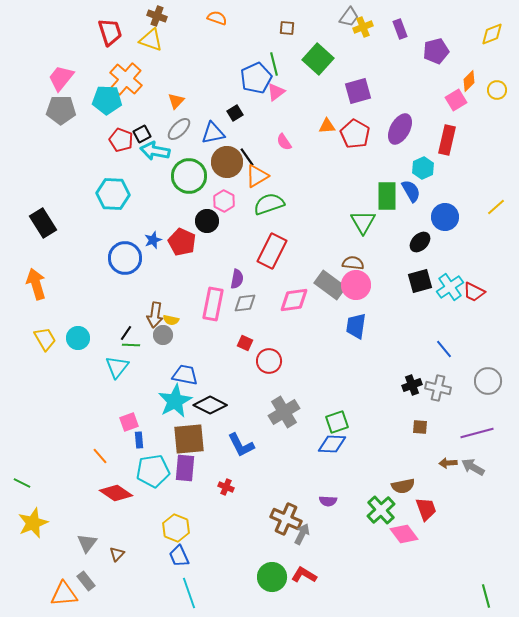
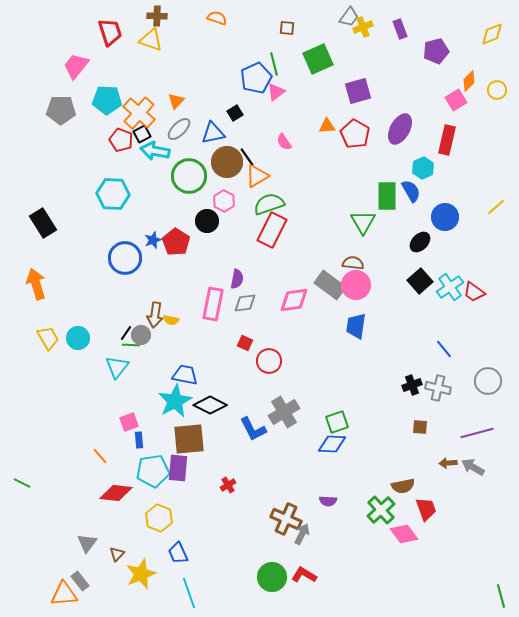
brown cross at (157, 16): rotated 18 degrees counterclockwise
green square at (318, 59): rotated 24 degrees clockwise
pink trapezoid at (61, 78): moved 15 px right, 12 px up
orange cross at (126, 79): moved 13 px right, 34 px down
red pentagon at (182, 242): moved 6 px left; rotated 8 degrees clockwise
red rectangle at (272, 251): moved 21 px up
black square at (420, 281): rotated 25 degrees counterclockwise
red trapezoid at (474, 292): rotated 10 degrees clockwise
gray circle at (163, 335): moved 22 px left
yellow trapezoid at (45, 339): moved 3 px right, 1 px up
blue L-shape at (241, 445): moved 12 px right, 16 px up
purple rectangle at (185, 468): moved 7 px left
red cross at (226, 487): moved 2 px right, 2 px up; rotated 35 degrees clockwise
red diamond at (116, 493): rotated 28 degrees counterclockwise
yellow star at (33, 523): moved 108 px right, 51 px down
yellow hexagon at (176, 528): moved 17 px left, 10 px up
blue trapezoid at (179, 556): moved 1 px left, 3 px up
gray rectangle at (86, 581): moved 6 px left
green line at (486, 596): moved 15 px right
